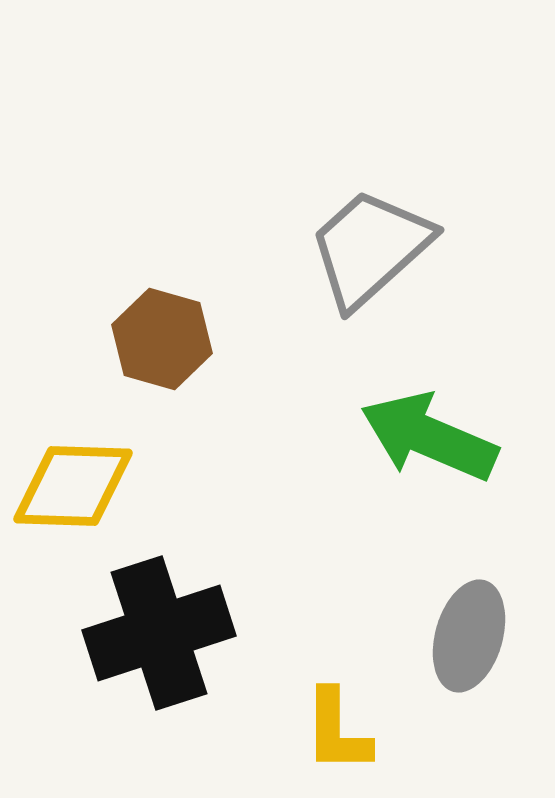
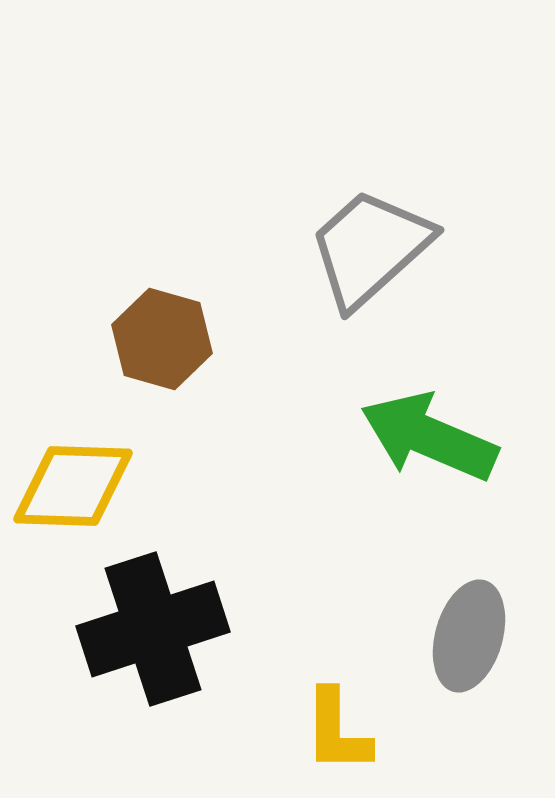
black cross: moved 6 px left, 4 px up
